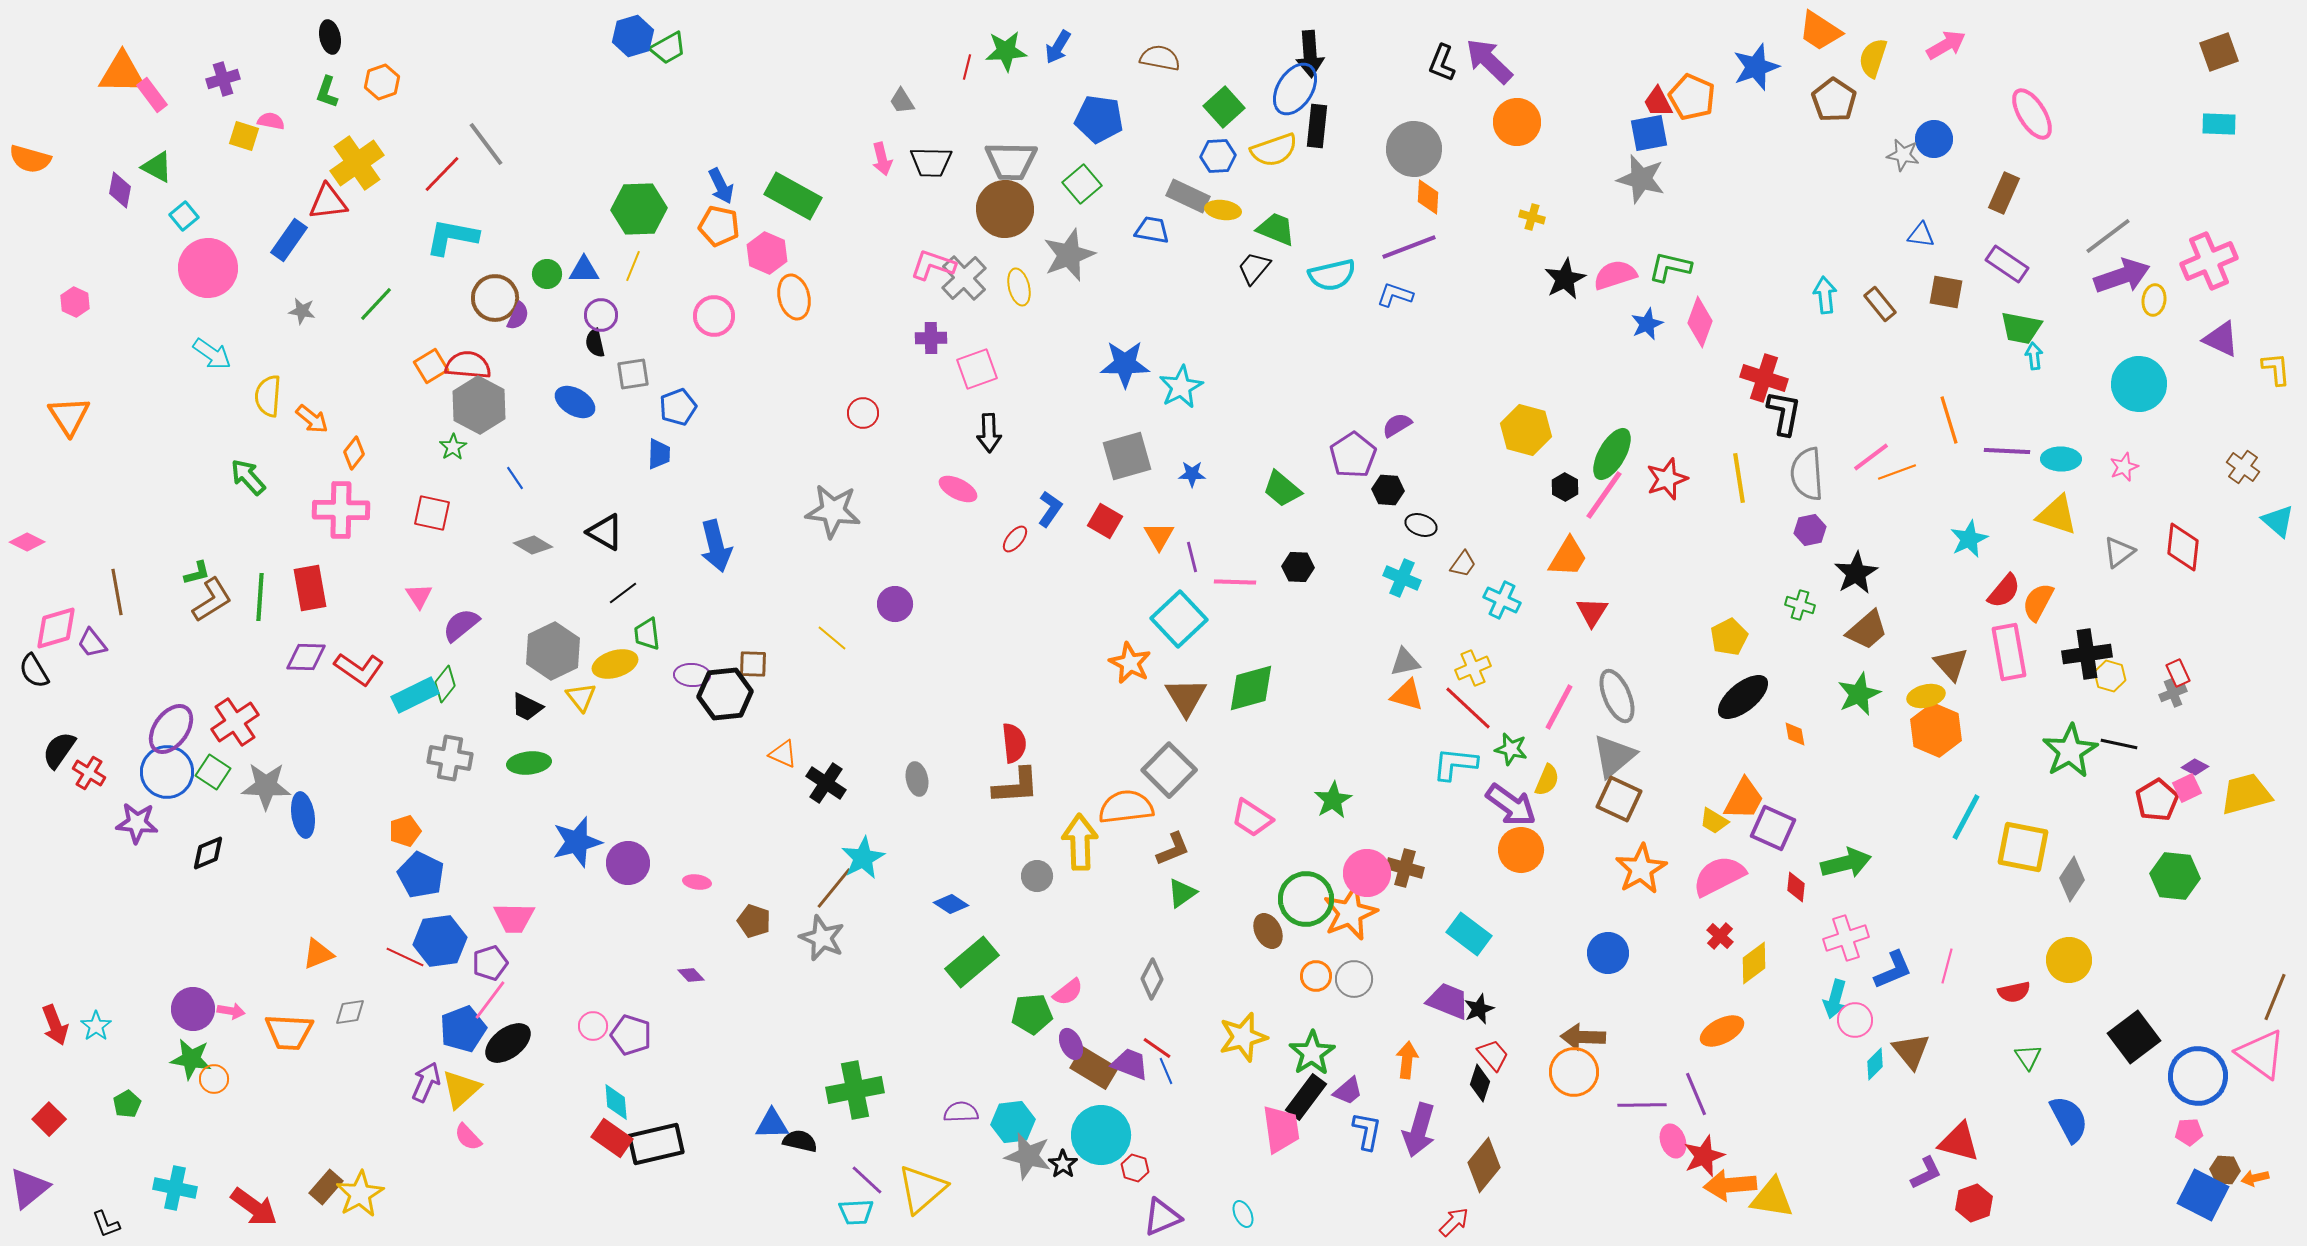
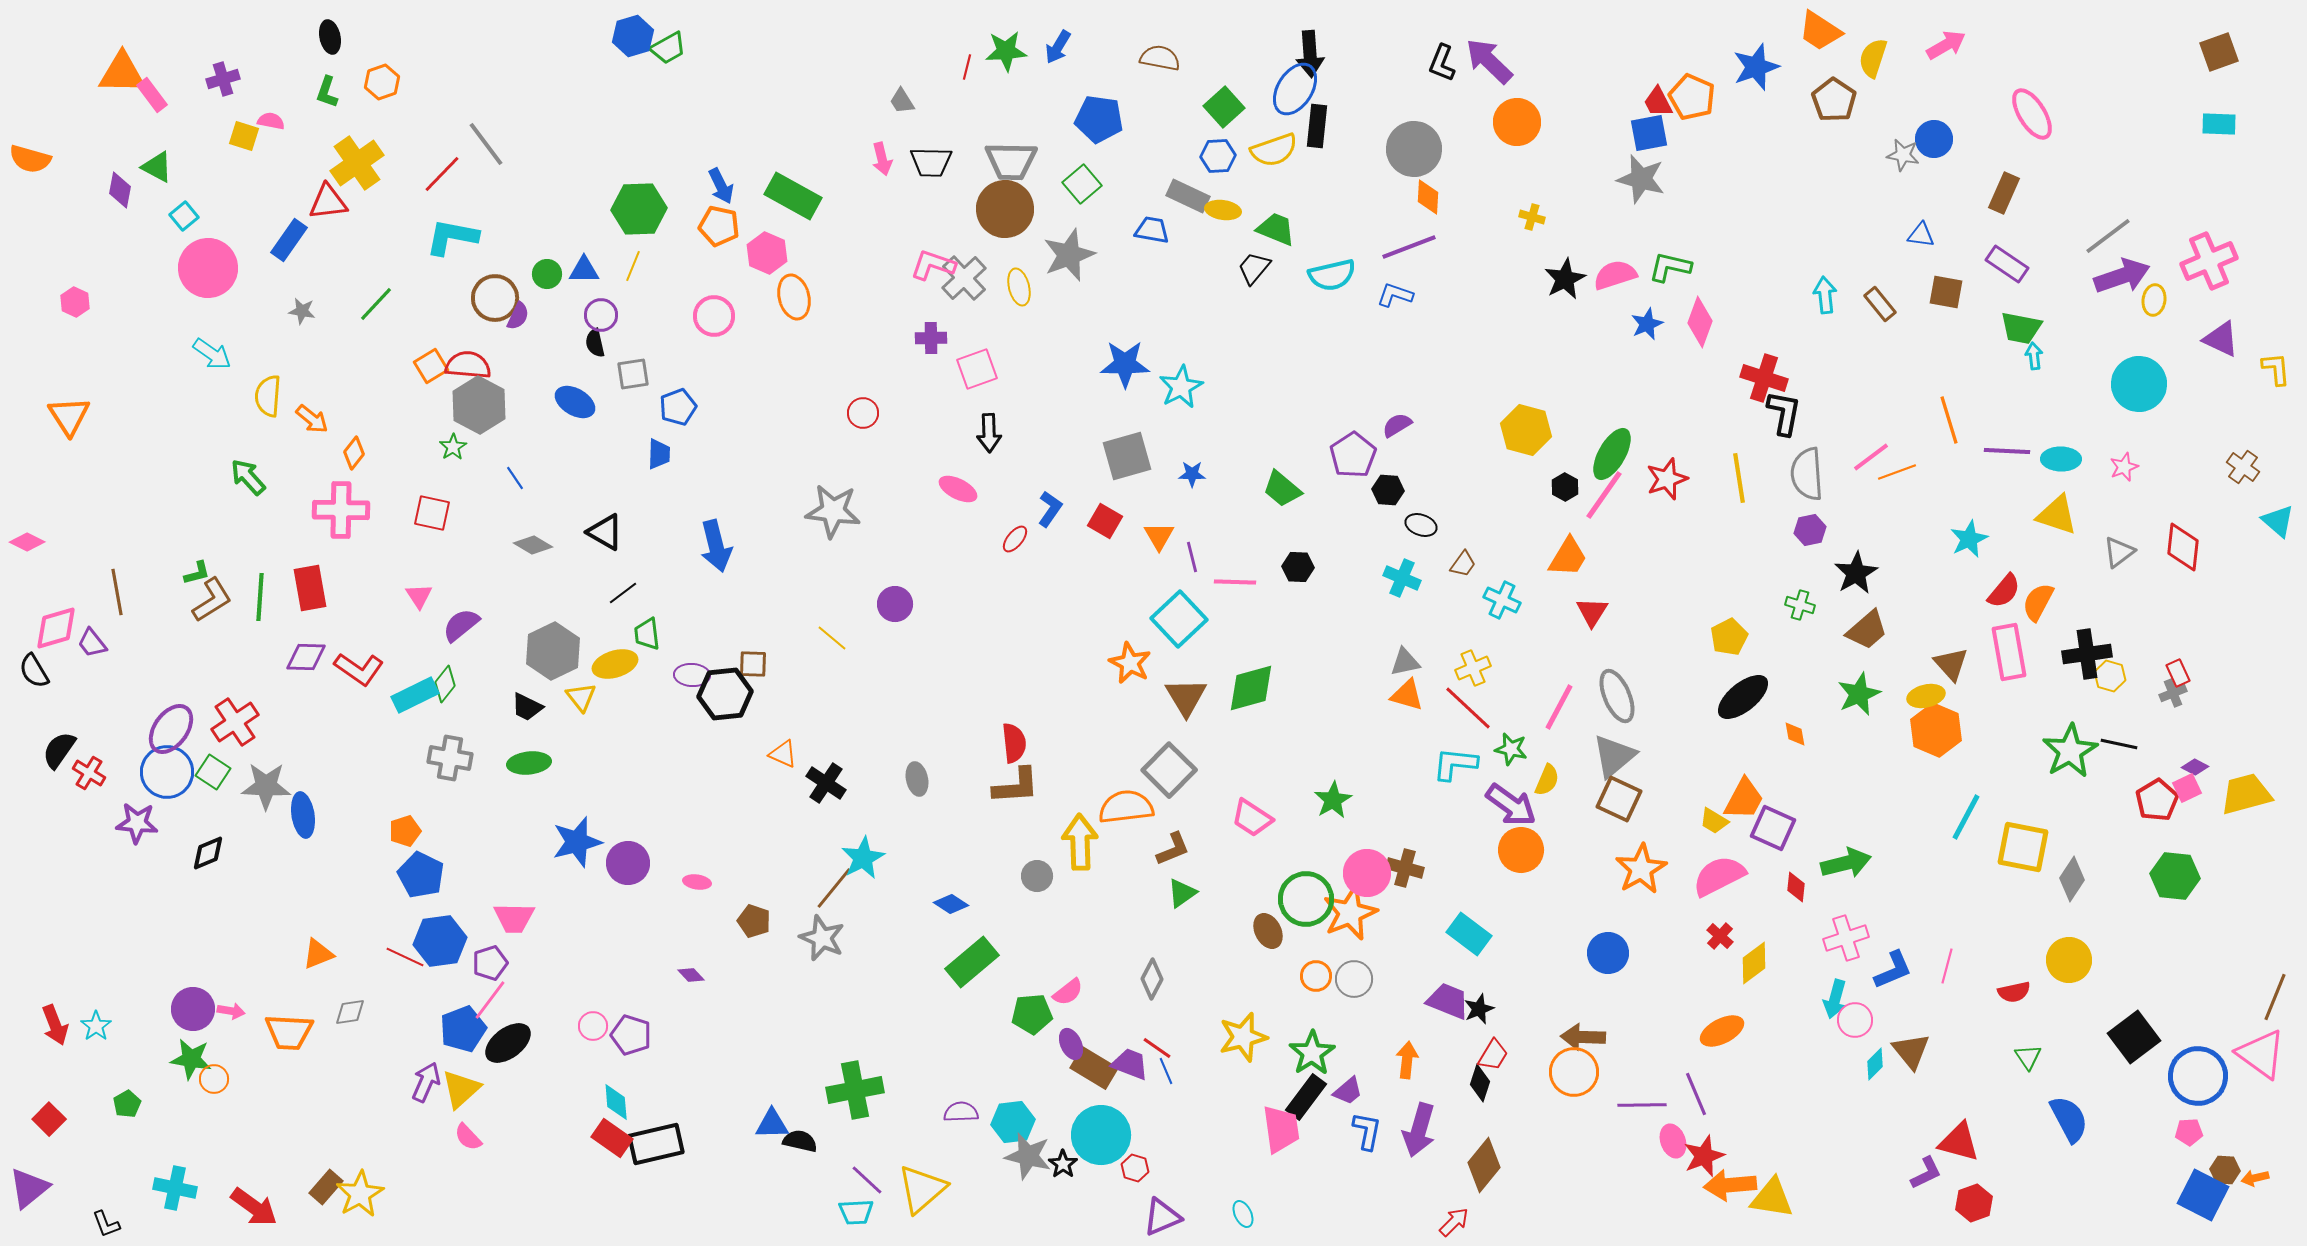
red trapezoid at (1493, 1055): rotated 72 degrees clockwise
